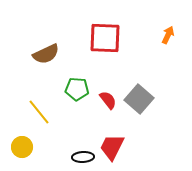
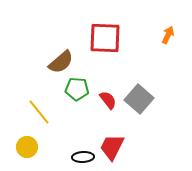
brown semicircle: moved 15 px right, 8 px down; rotated 16 degrees counterclockwise
yellow circle: moved 5 px right
